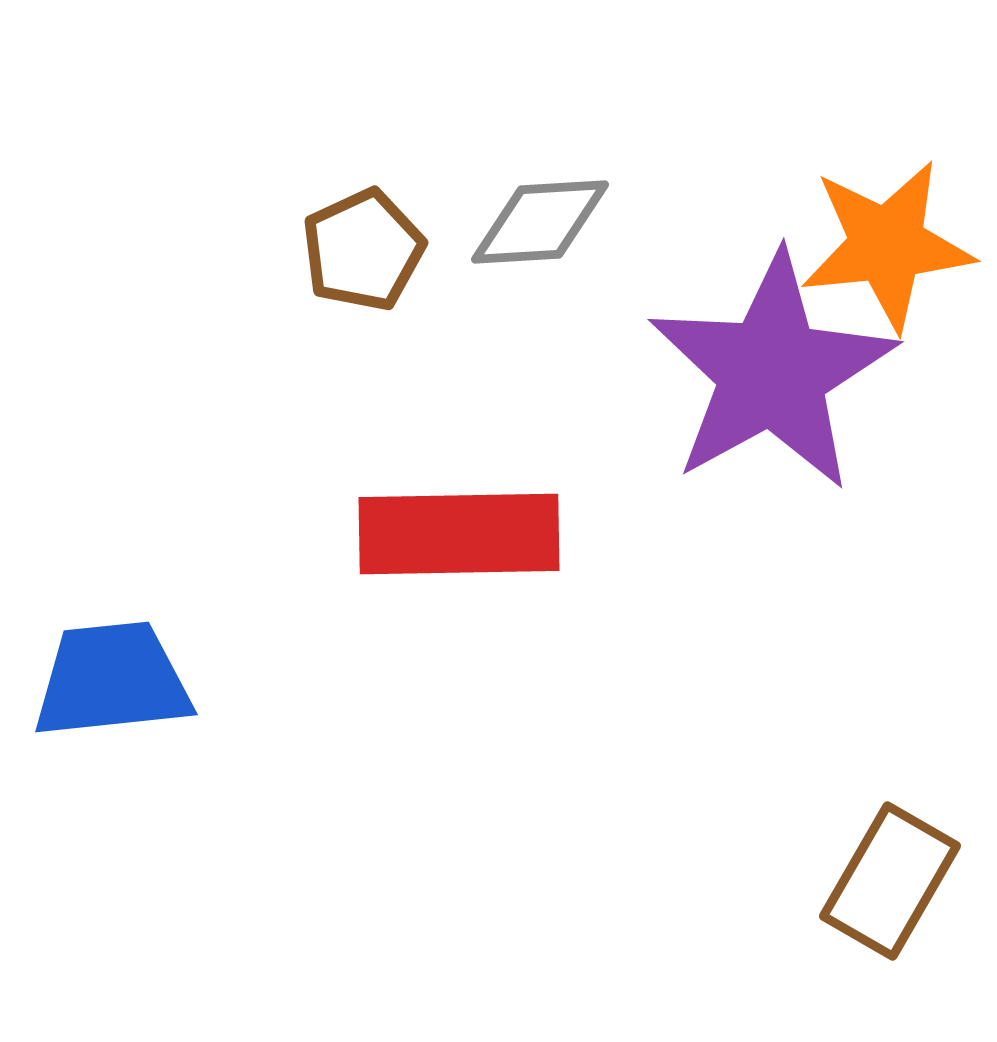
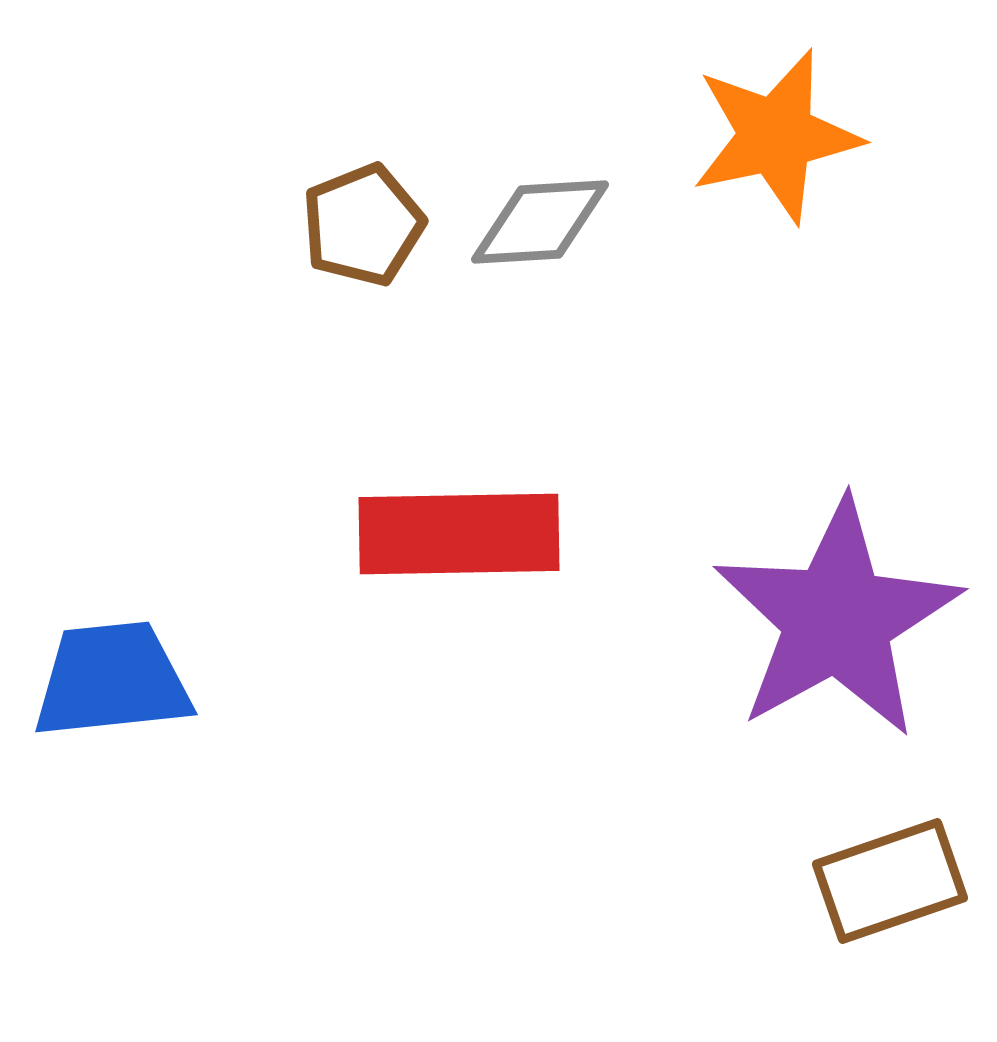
orange star: moved 111 px left, 109 px up; rotated 6 degrees counterclockwise
brown pentagon: moved 25 px up; rotated 3 degrees clockwise
purple star: moved 65 px right, 247 px down
brown rectangle: rotated 41 degrees clockwise
